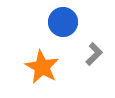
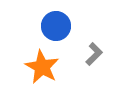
blue circle: moved 7 px left, 4 px down
